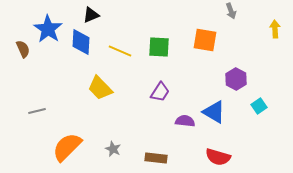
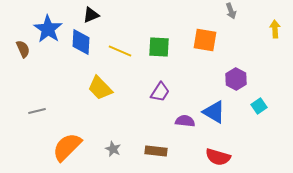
brown rectangle: moved 7 px up
